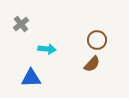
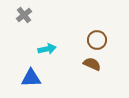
gray cross: moved 3 px right, 9 px up
cyan arrow: rotated 18 degrees counterclockwise
brown semicircle: rotated 108 degrees counterclockwise
